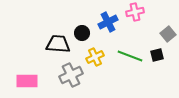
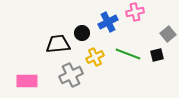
black trapezoid: rotated 10 degrees counterclockwise
green line: moved 2 px left, 2 px up
